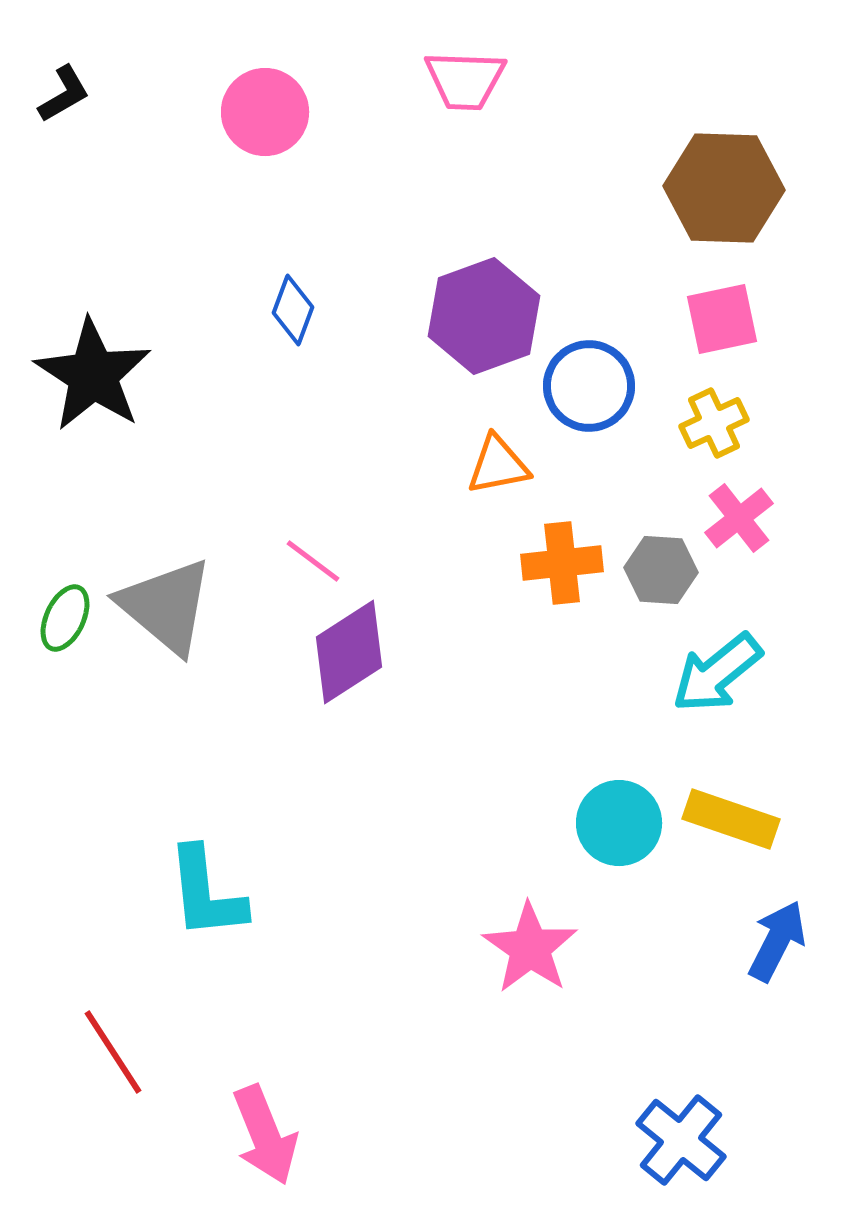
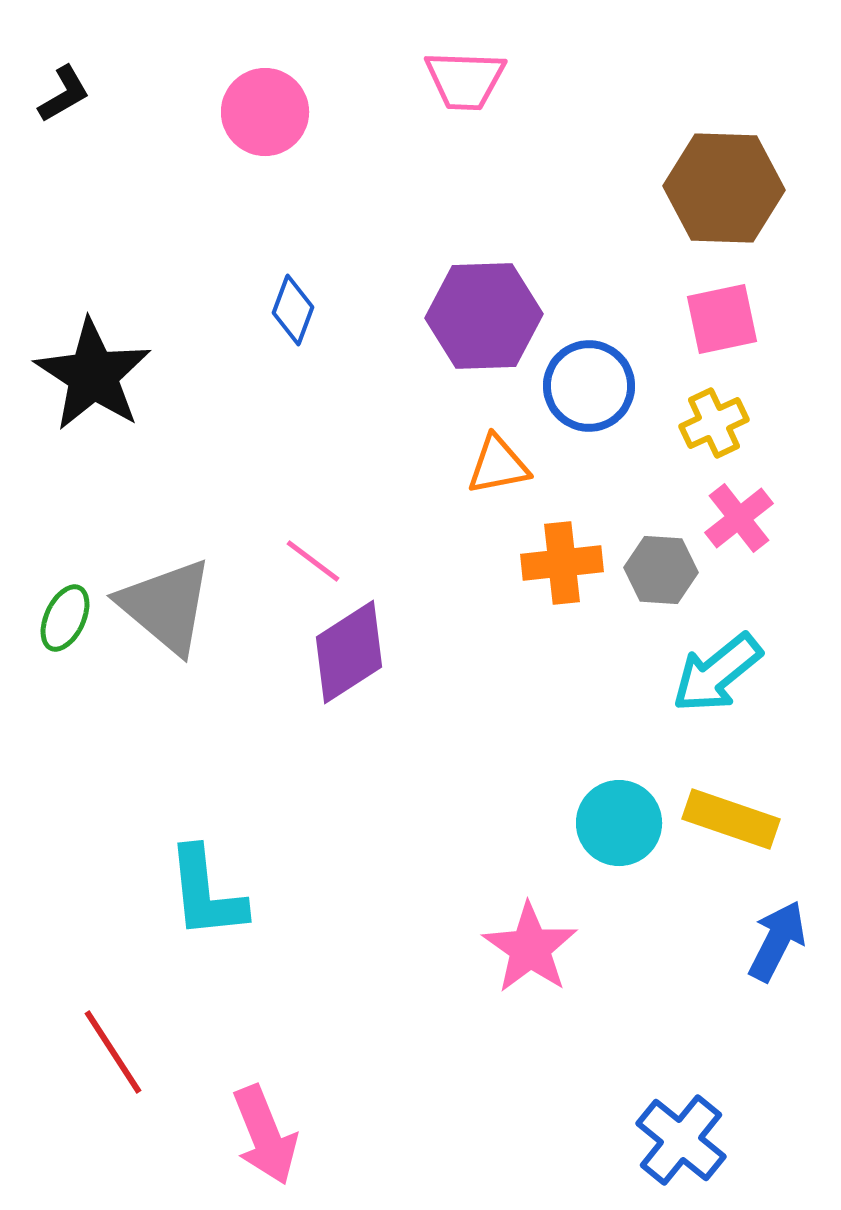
purple hexagon: rotated 18 degrees clockwise
